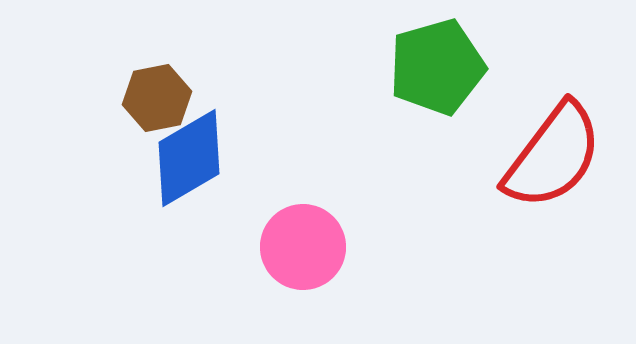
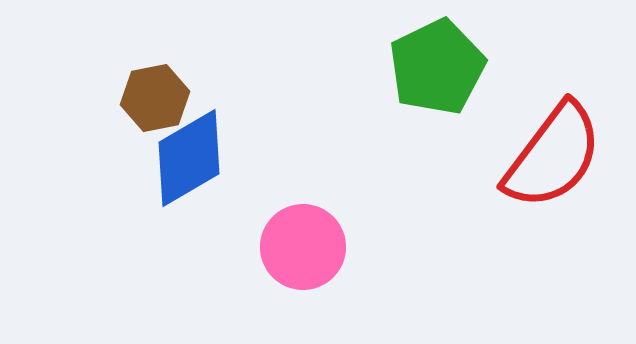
green pentagon: rotated 10 degrees counterclockwise
brown hexagon: moved 2 px left
